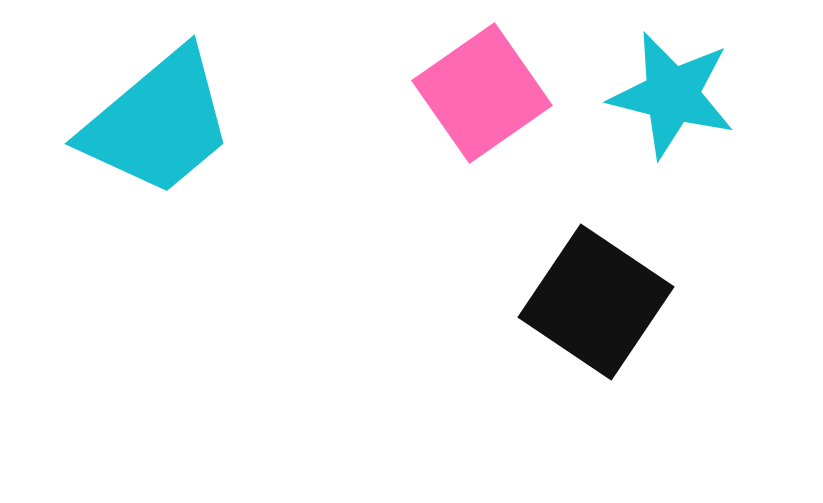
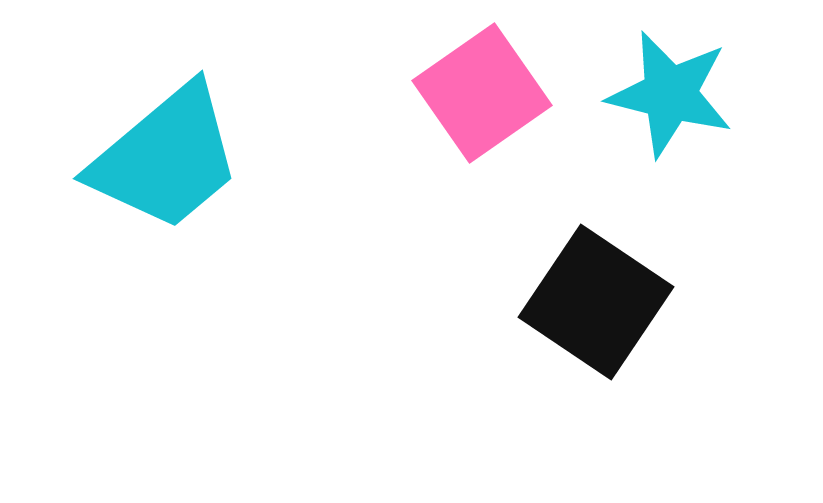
cyan star: moved 2 px left, 1 px up
cyan trapezoid: moved 8 px right, 35 px down
